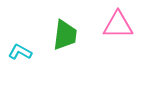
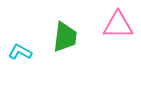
green trapezoid: moved 2 px down
